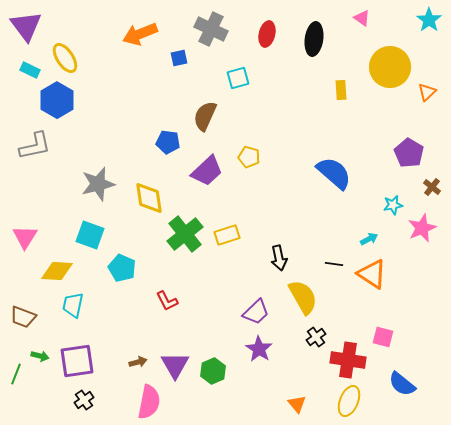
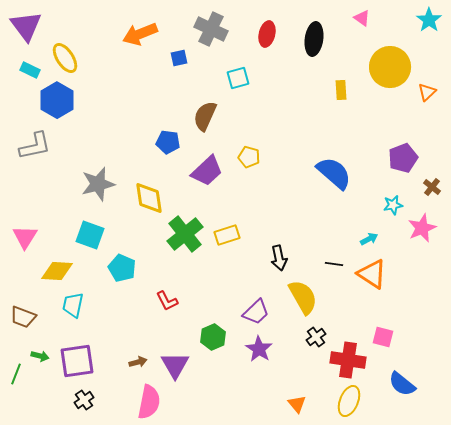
purple pentagon at (409, 153): moved 6 px left, 5 px down; rotated 20 degrees clockwise
green hexagon at (213, 371): moved 34 px up
